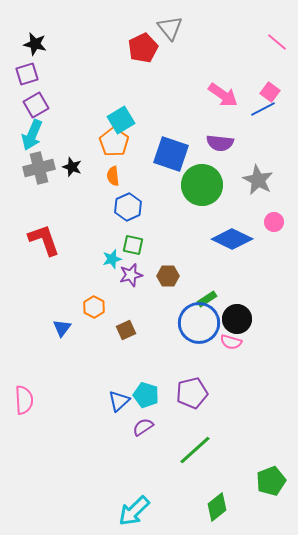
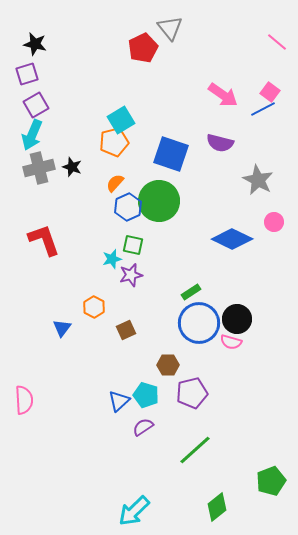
orange pentagon at (114, 142): rotated 24 degrees clockwise
purple semicircle at (220, 143): rotated 8 degrees clockwise
orange semicircle at (113, 176): moved 2 px right, 7 px down; rotated 48 degrees clockwise
green circle at (202, 185): moved 43 px left, 16 px down
brown hexagon at (168, 276): moved 89 px down
green rectangle at (207, 299): moved 16 px left, 7 px up
